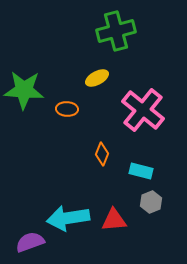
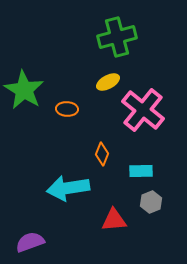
green cross: moved 1 px right, 6 px down
yellow ellipse: moved 11 px right, 4 px down
green star: rotated 27 degrees clockwise
cyan rectangle: rotated 15 degrees counterclockwise
cyan arrow: moved 30 px up
